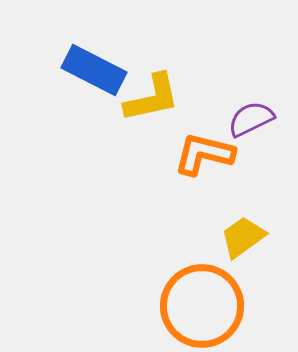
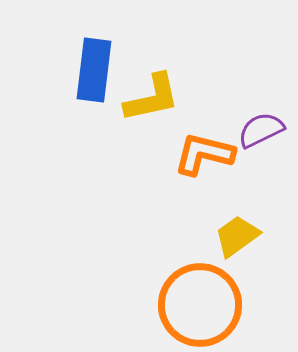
blue rectangle: rotated 70 degrees clockwise
purple semicircle: moved 10 px right, 11 px down
yellow trapezoid: moved 6 px left, 1 px up
orange circle: moved 2 px left, 1 px up
